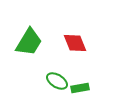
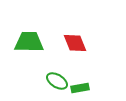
green trapezoid: rotated 120 degrees counterclockwise
